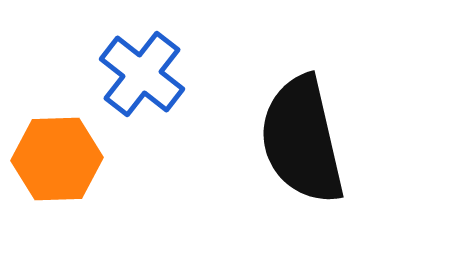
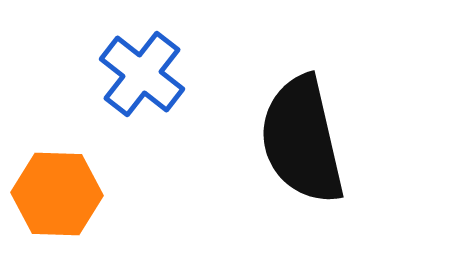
orange hexagon: moved 35 px down; rotated 4 degrees clockwise
